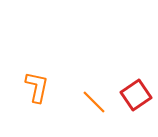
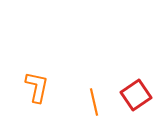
orange line: rotated 32 degrees clockwise
